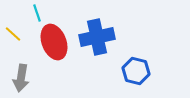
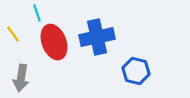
yellow line: rotated 12 degrees clockwise
